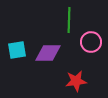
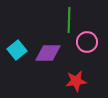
pink circle: moved 4 px left
cyan square: rotated 30 degrees counterclockwise
